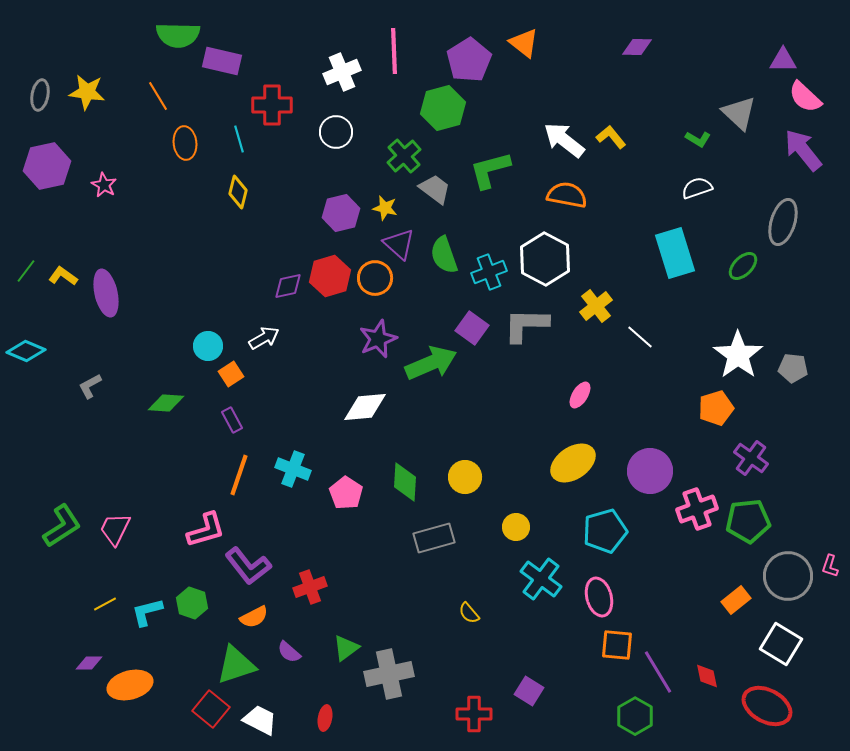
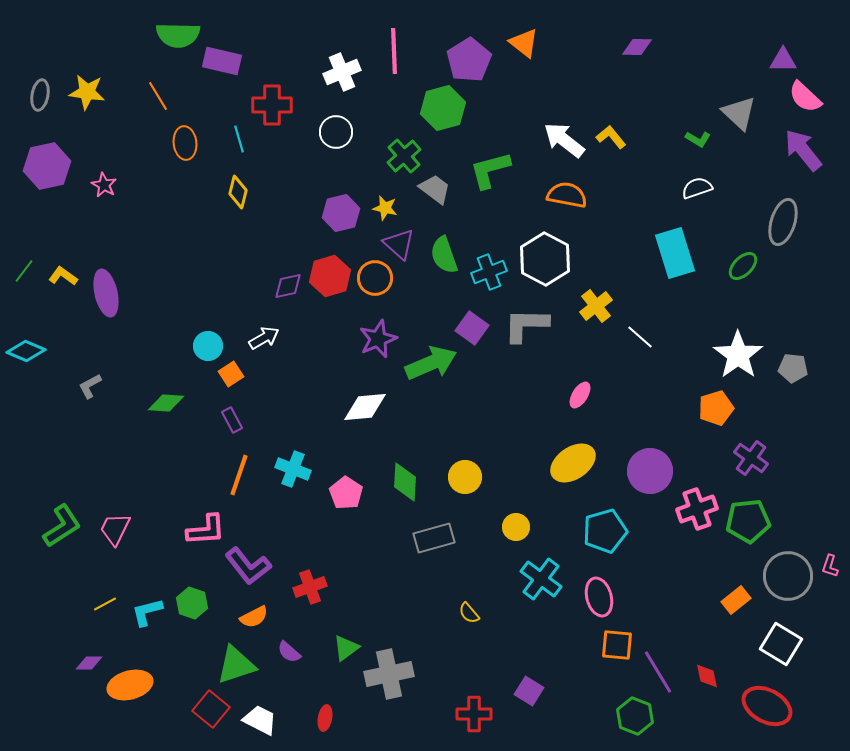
green line at (26, 271): moved 2 px left
pink L-shape at (206, 530): rotated 12 degrees clockwise
green hexagon at (635, 716): rotated 9 degrees counterclockwise
